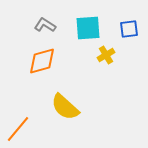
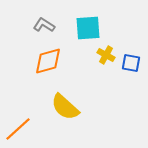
gray L-shape: moved 1 px left
blue square: moved 2 px right, 34 px down; rotated 18 degrees clockwise
yellow cross: rotated 30 degrees counterclockwise
orange diamond: moved 6 px right
orange line: rotated 8 degrees clockwise
